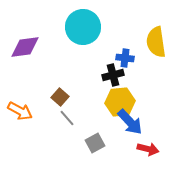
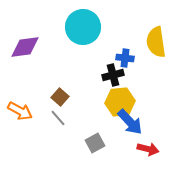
gray line: moved 9 px left
